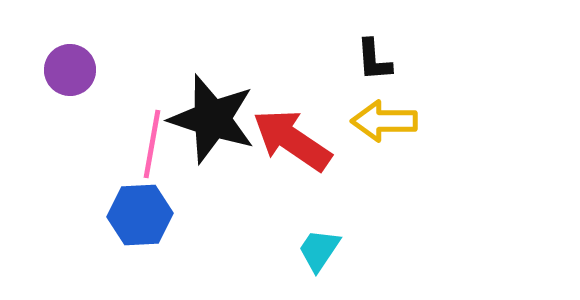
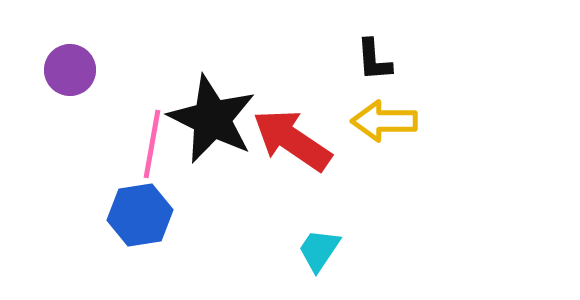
black star: rotated 8 degrees clockwise
blue hexagon: rotated 6 degrees counterclockwise
